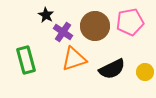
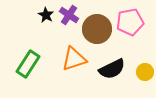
brown circle: moved 2 px right, 3 px down
purple cross: moved 6 px right, 17 px up
green rectangle: moved 2 px right, 4 px down; rotated 48 degrees clockwise
